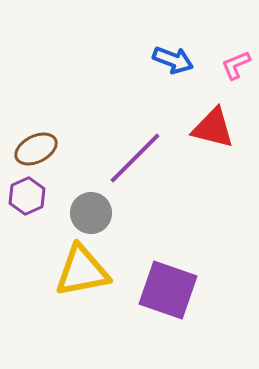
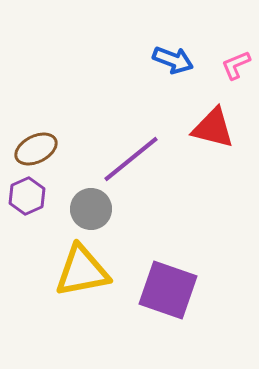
purple line: moved 4 px left, 1 px down; rotated 6 degrees clockwise
gray circle: moved 4 px up
